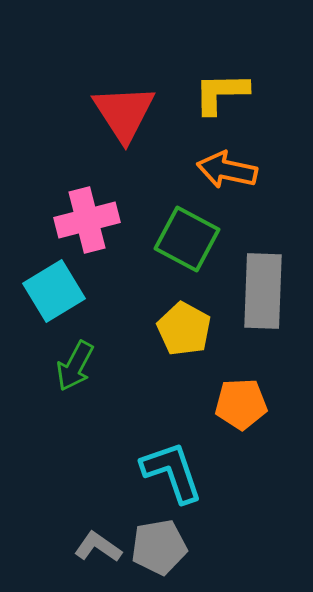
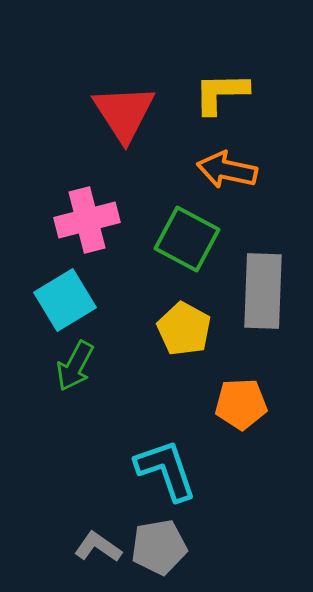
cyan square: moved 11 px right, 9 px down
cyan L-shape: moved 6 px left, 2 px up
